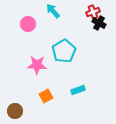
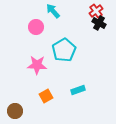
red cross: moved 3 px right, 1 px up; rotated 16 degrees counterclockwise
pink circle: moved 8 px right, 3 px down
cyan pentagon: moved 1 px up
